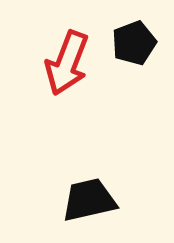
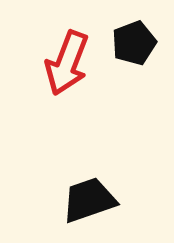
black trapezoid: rotated 6 degrees counterclockwise
